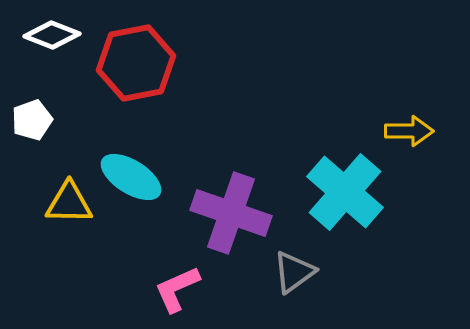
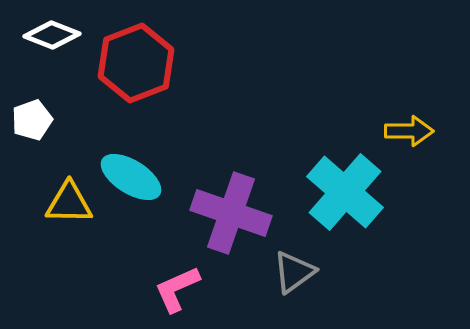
red hexagon: rotated 10 degrees counterclockwise
